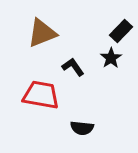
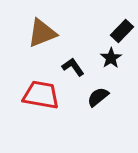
black rectangle: moved 1 px right
black semicircle: moved 16 px right, 31 px up; rotated 135 degrees clockwise
